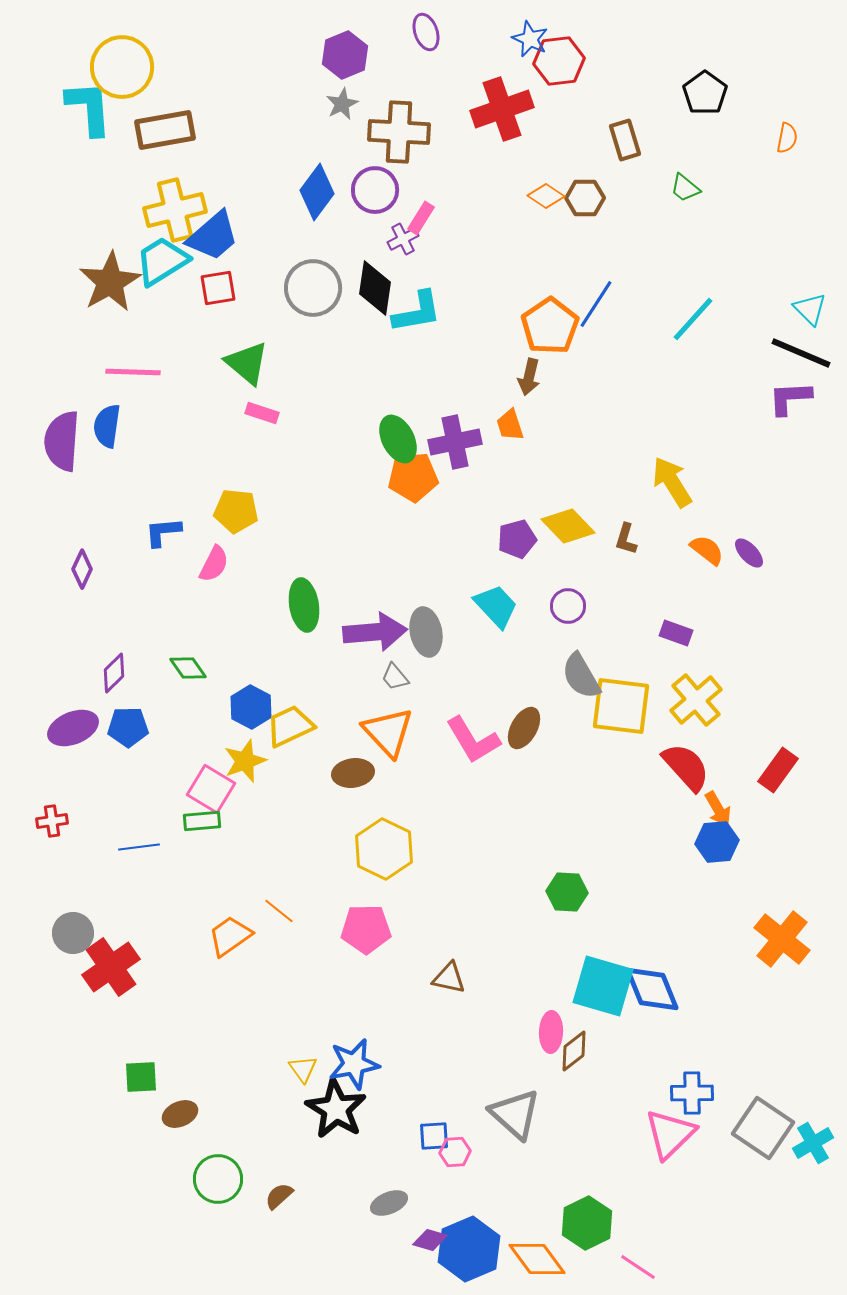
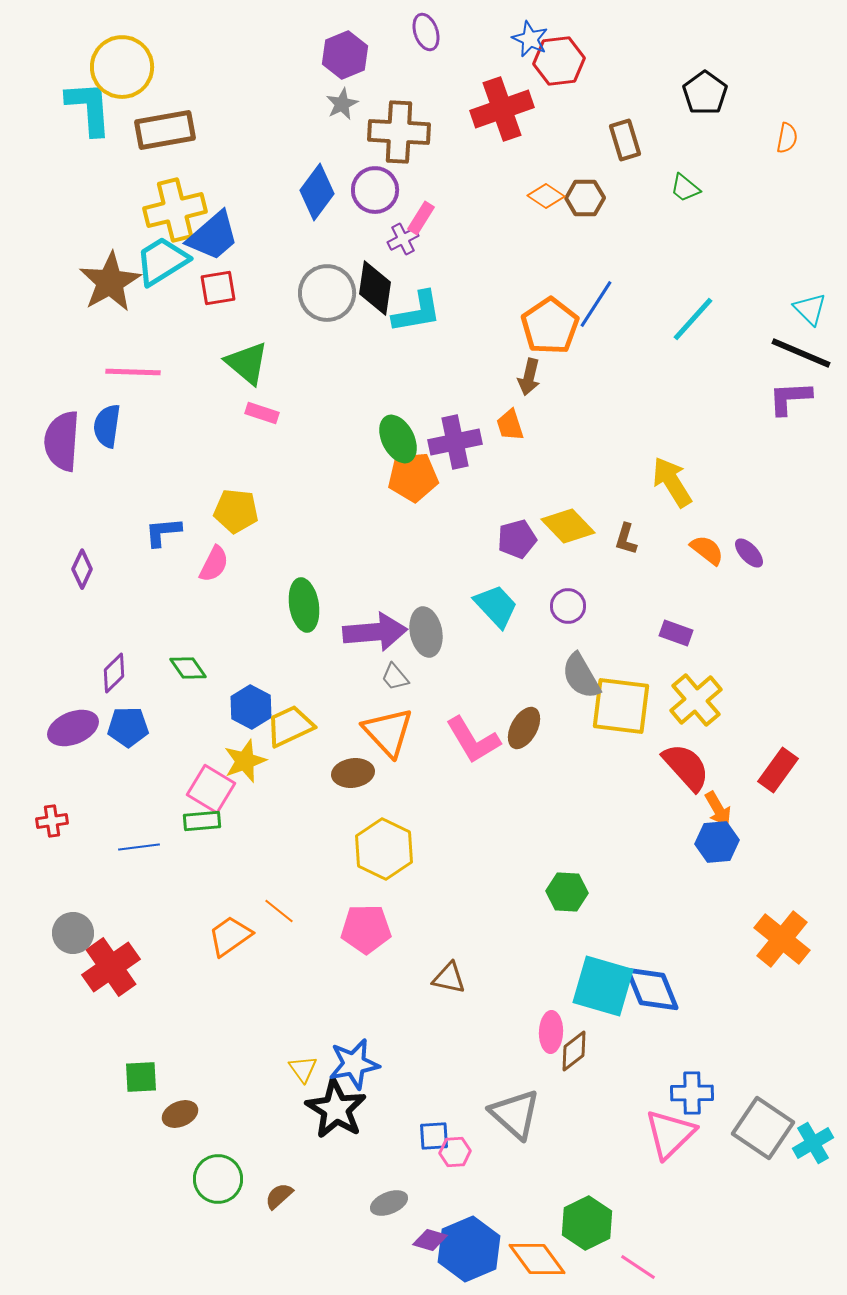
gray circle at (313, 288): moved 14 px right, 5 px down
